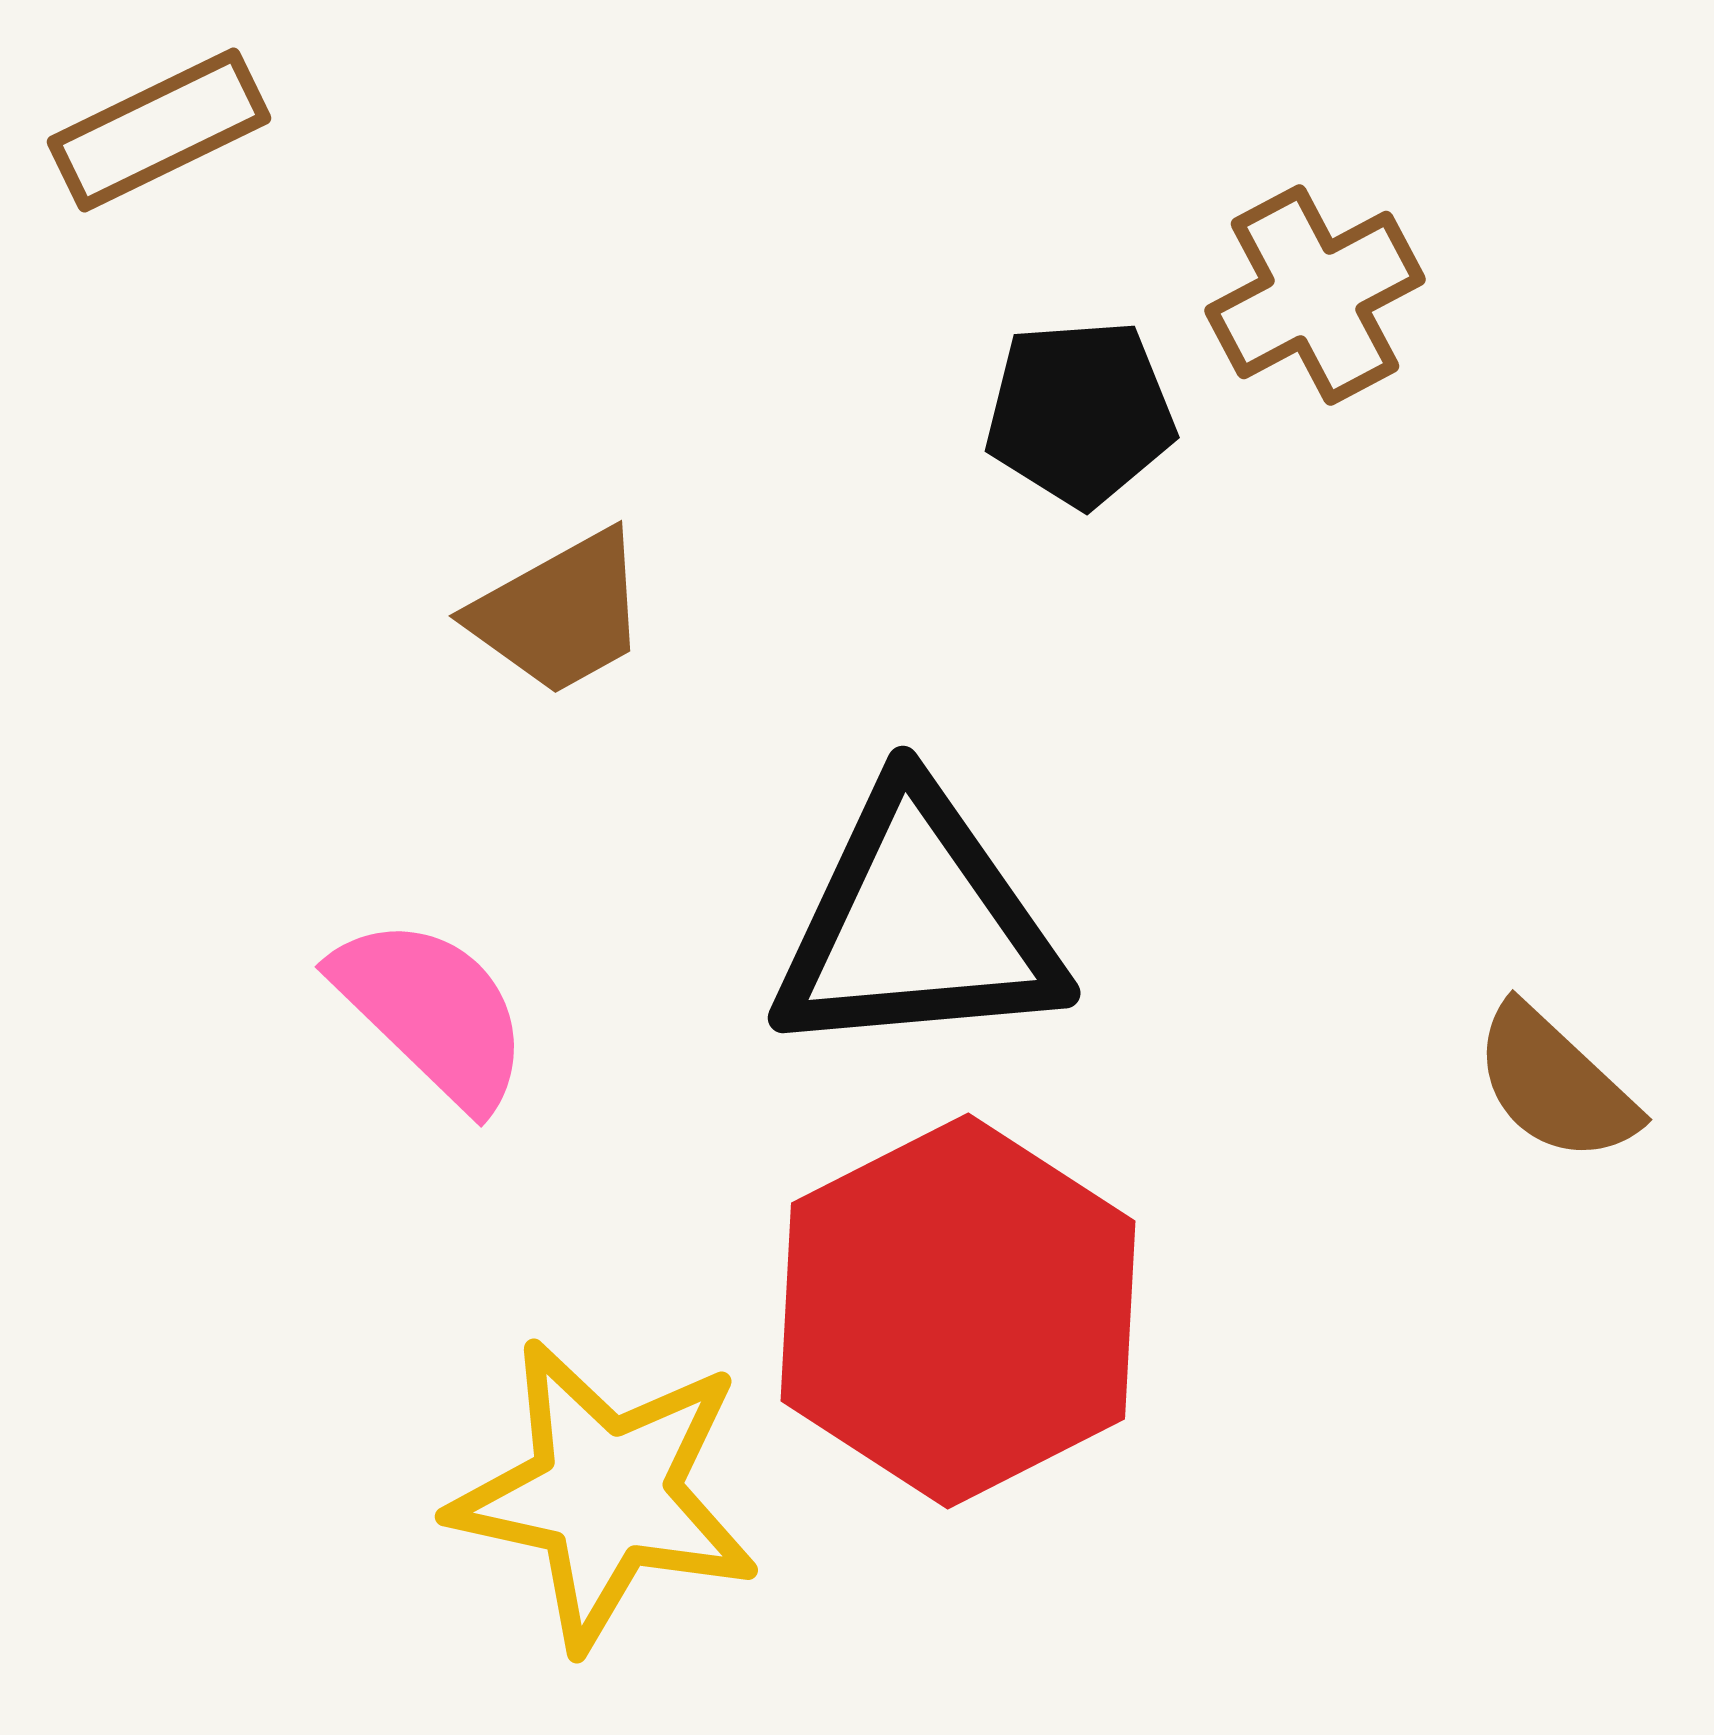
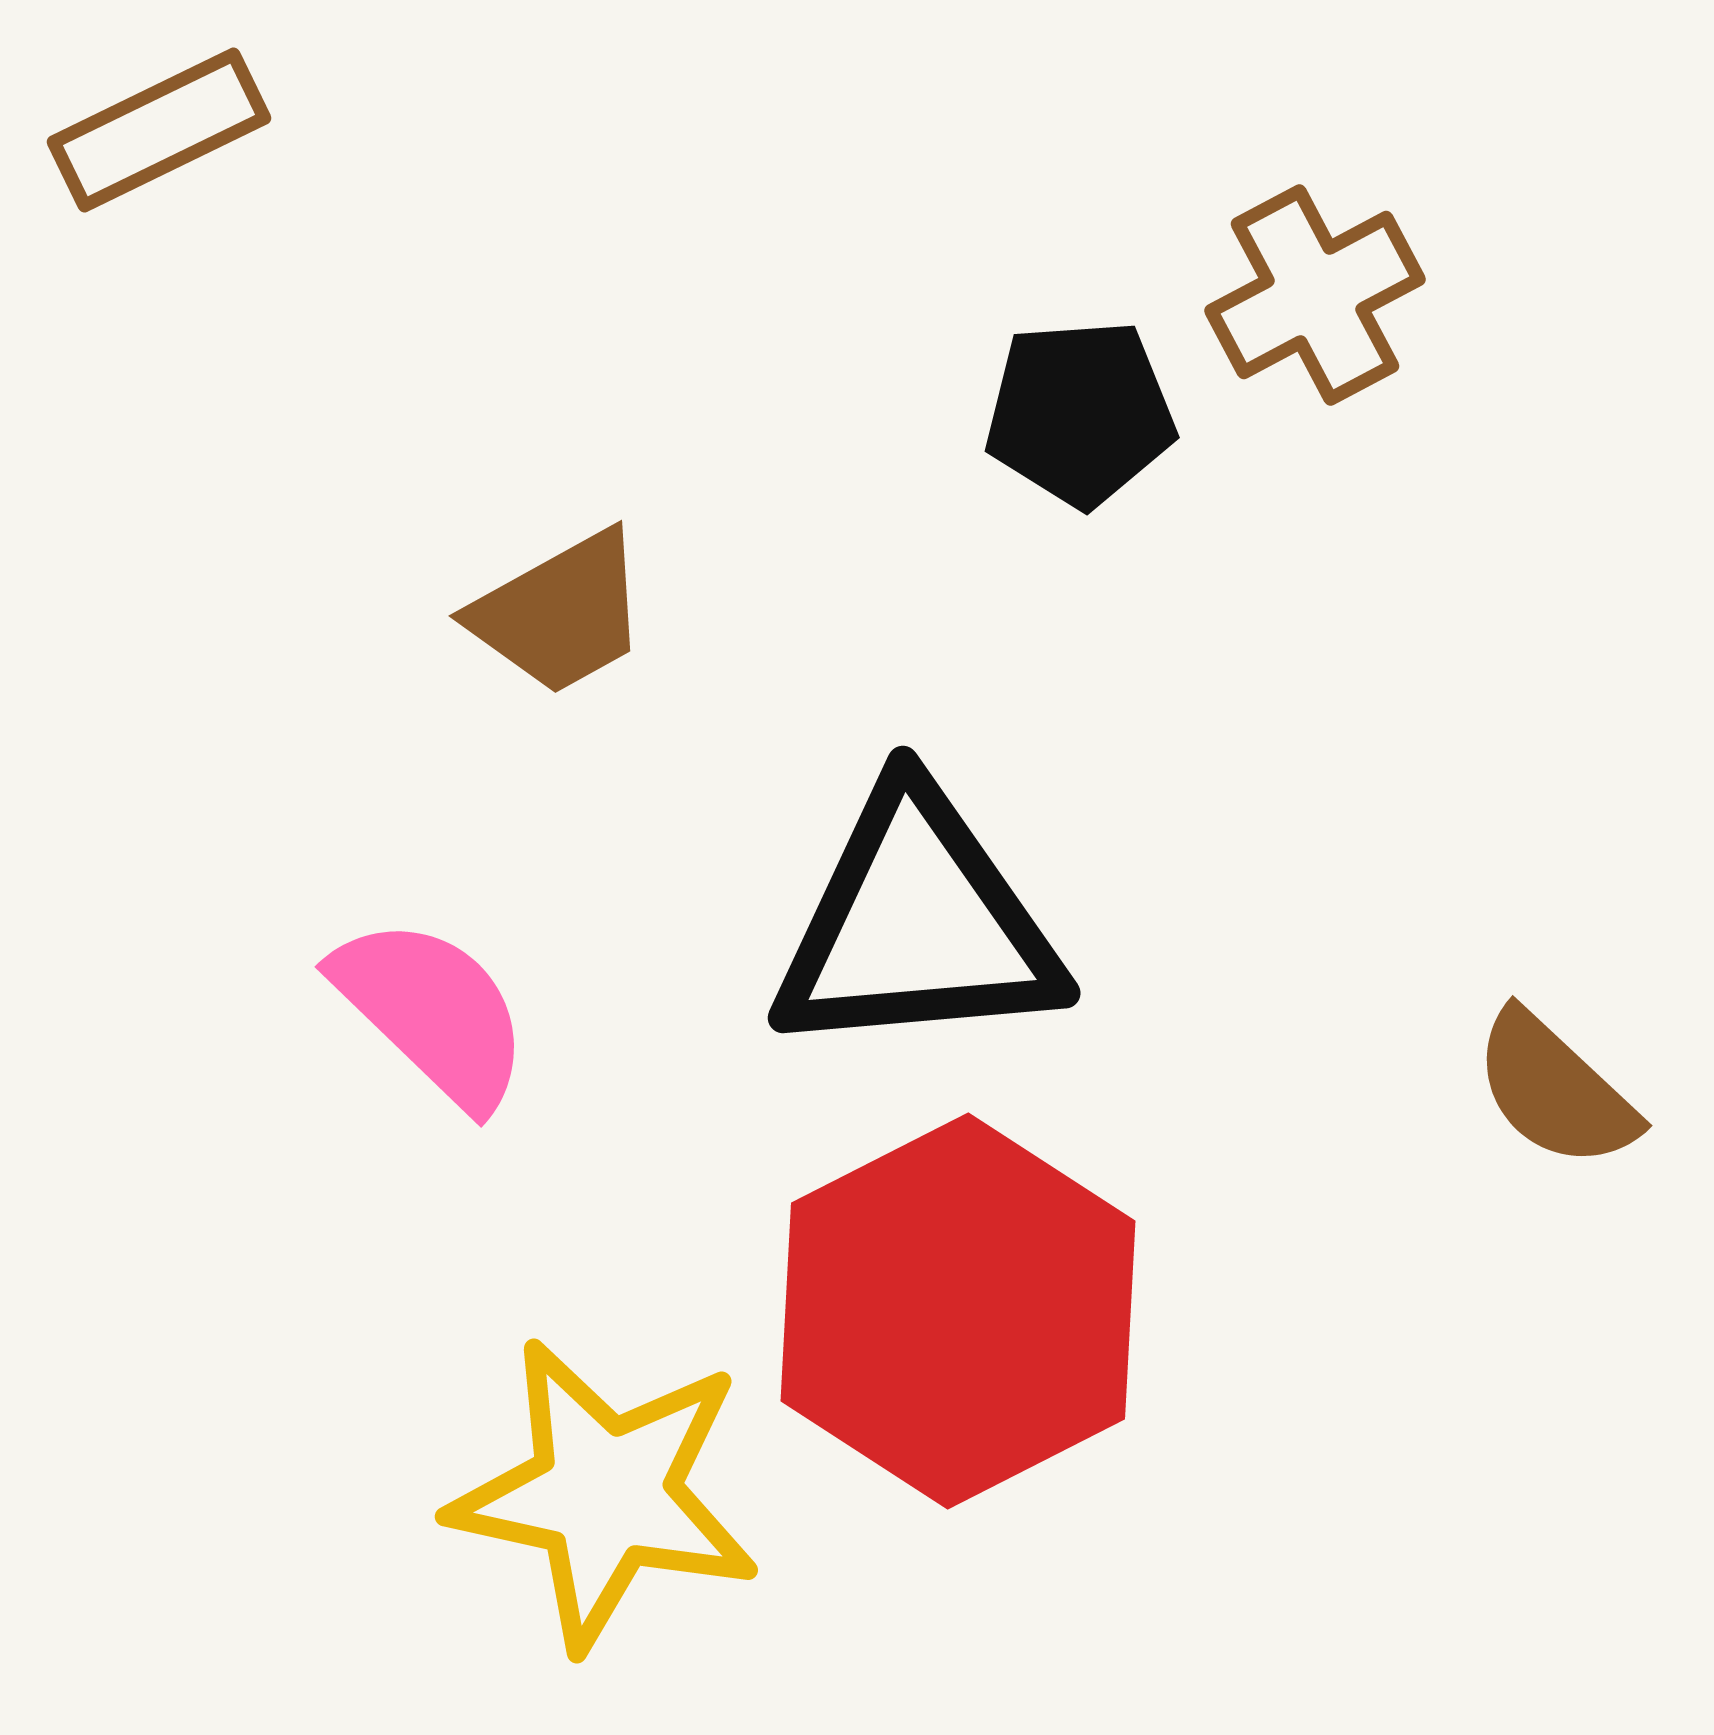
brown semicircle: moved 6 px down
